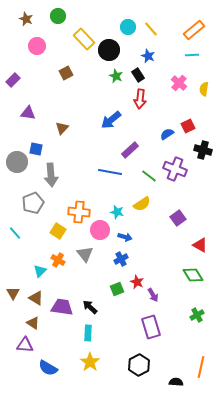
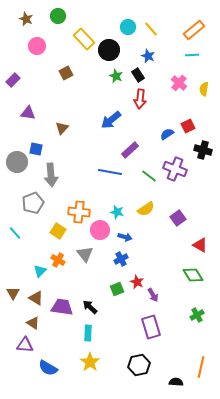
yellow semicircle at (142, 204): moved 4 px right, 5 px down
black hexagon at (139, 365): rotated 15 degrees clockwise
